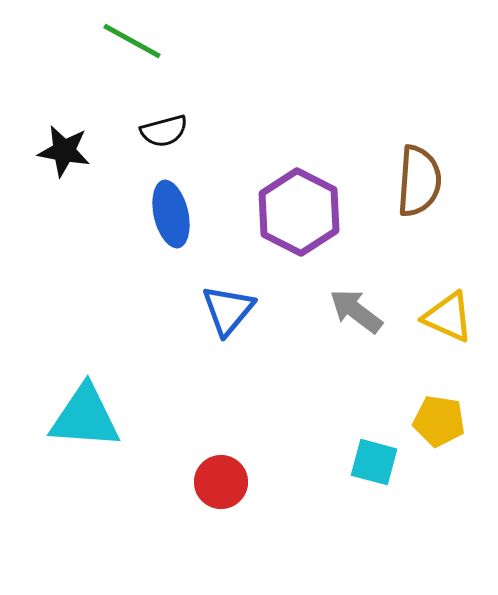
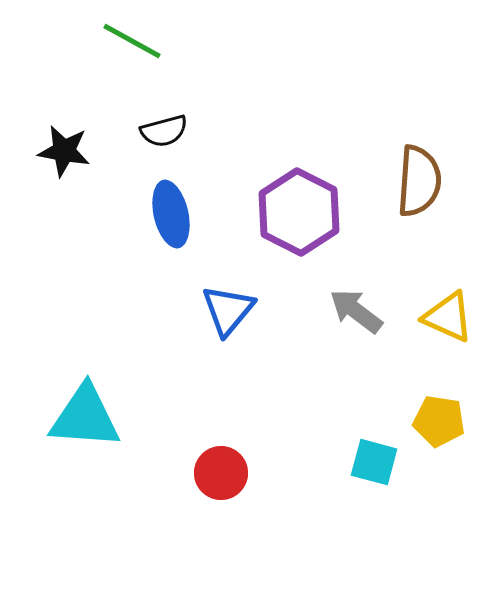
red circle: moved 9 px up
